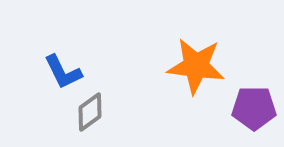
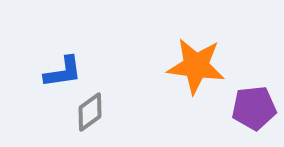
blue L-shape: rotated 72 degrees counterclockwise
purple pentagon: rotated 6 degrees counterclockwise
